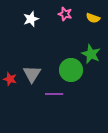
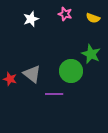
green circle: moved 1 px down
gray triangle: rotated 24 degrees counterclockwise
